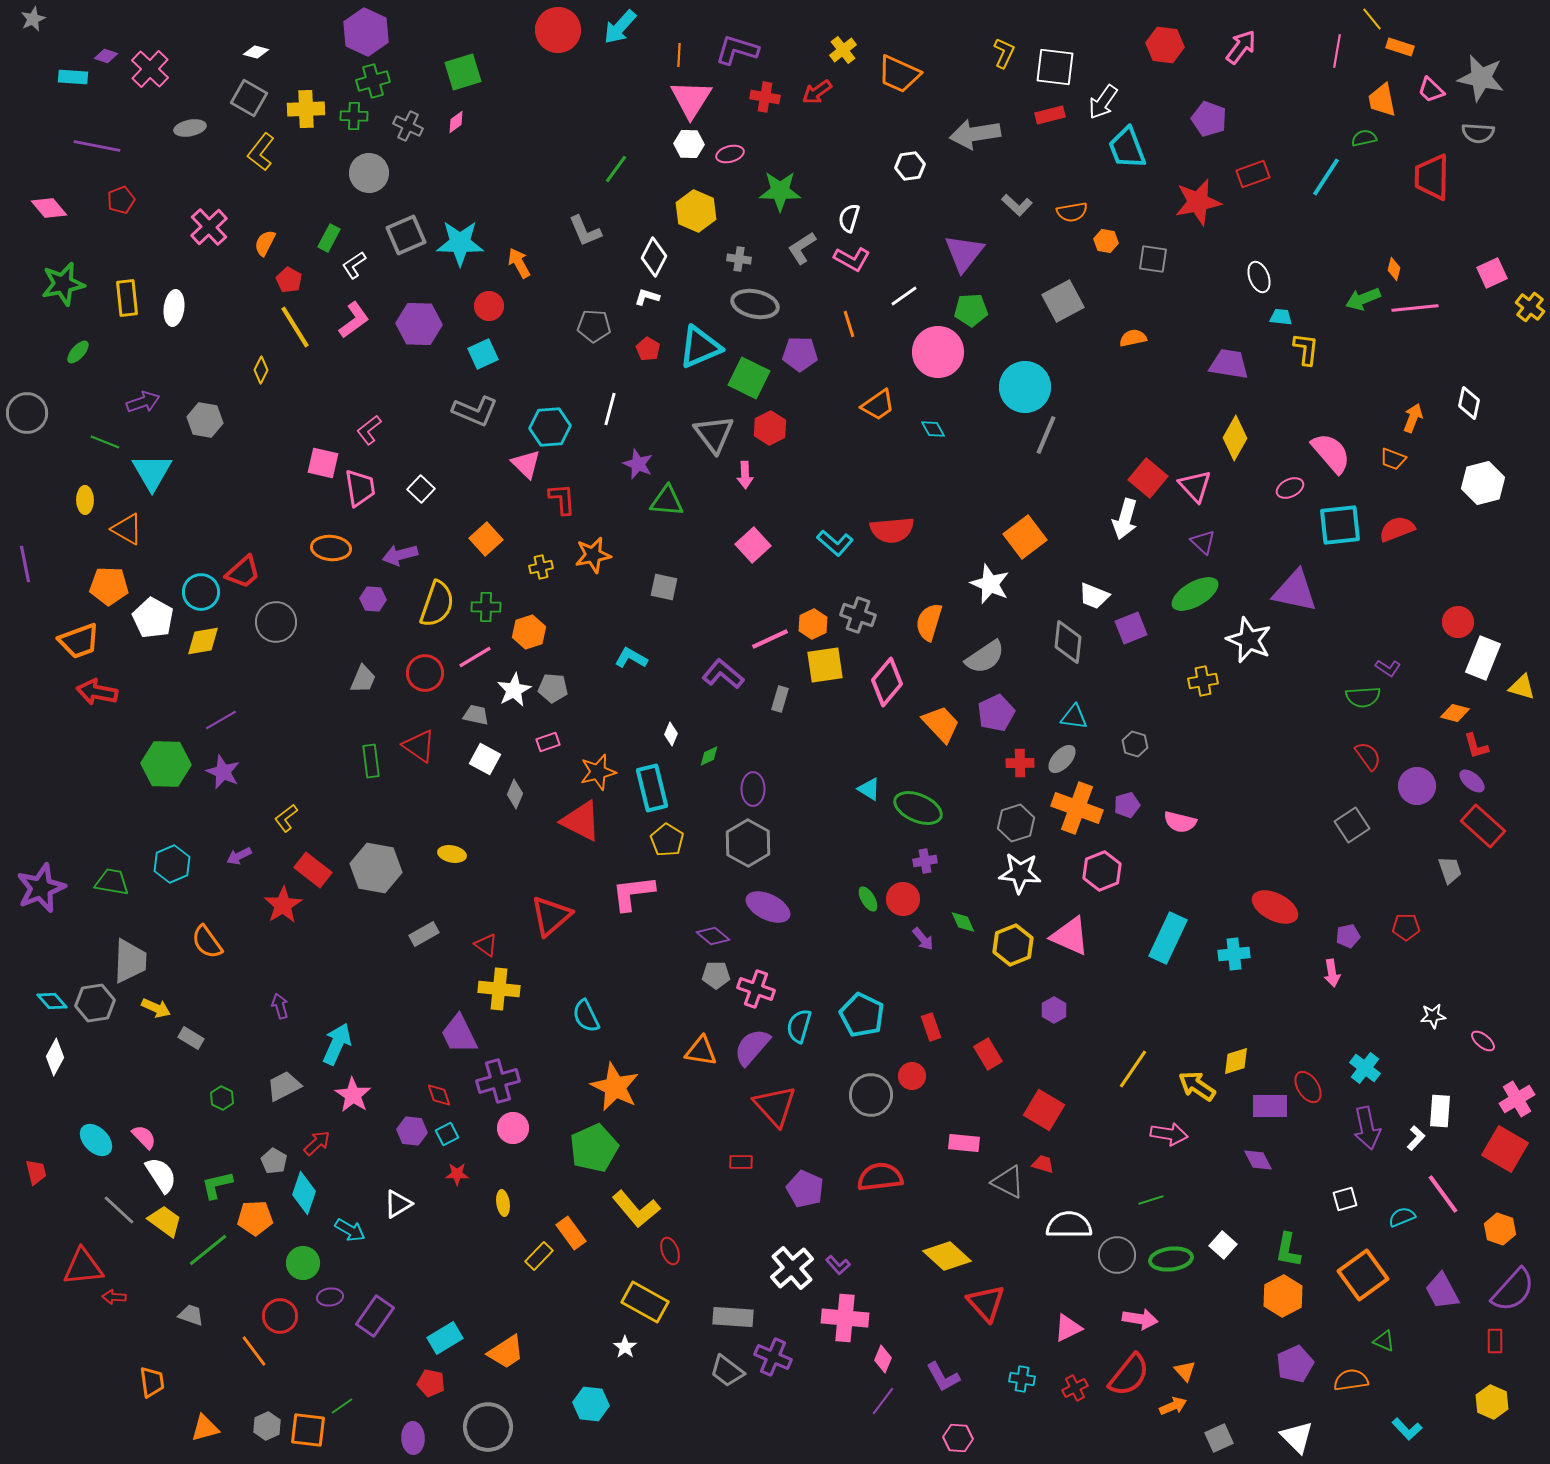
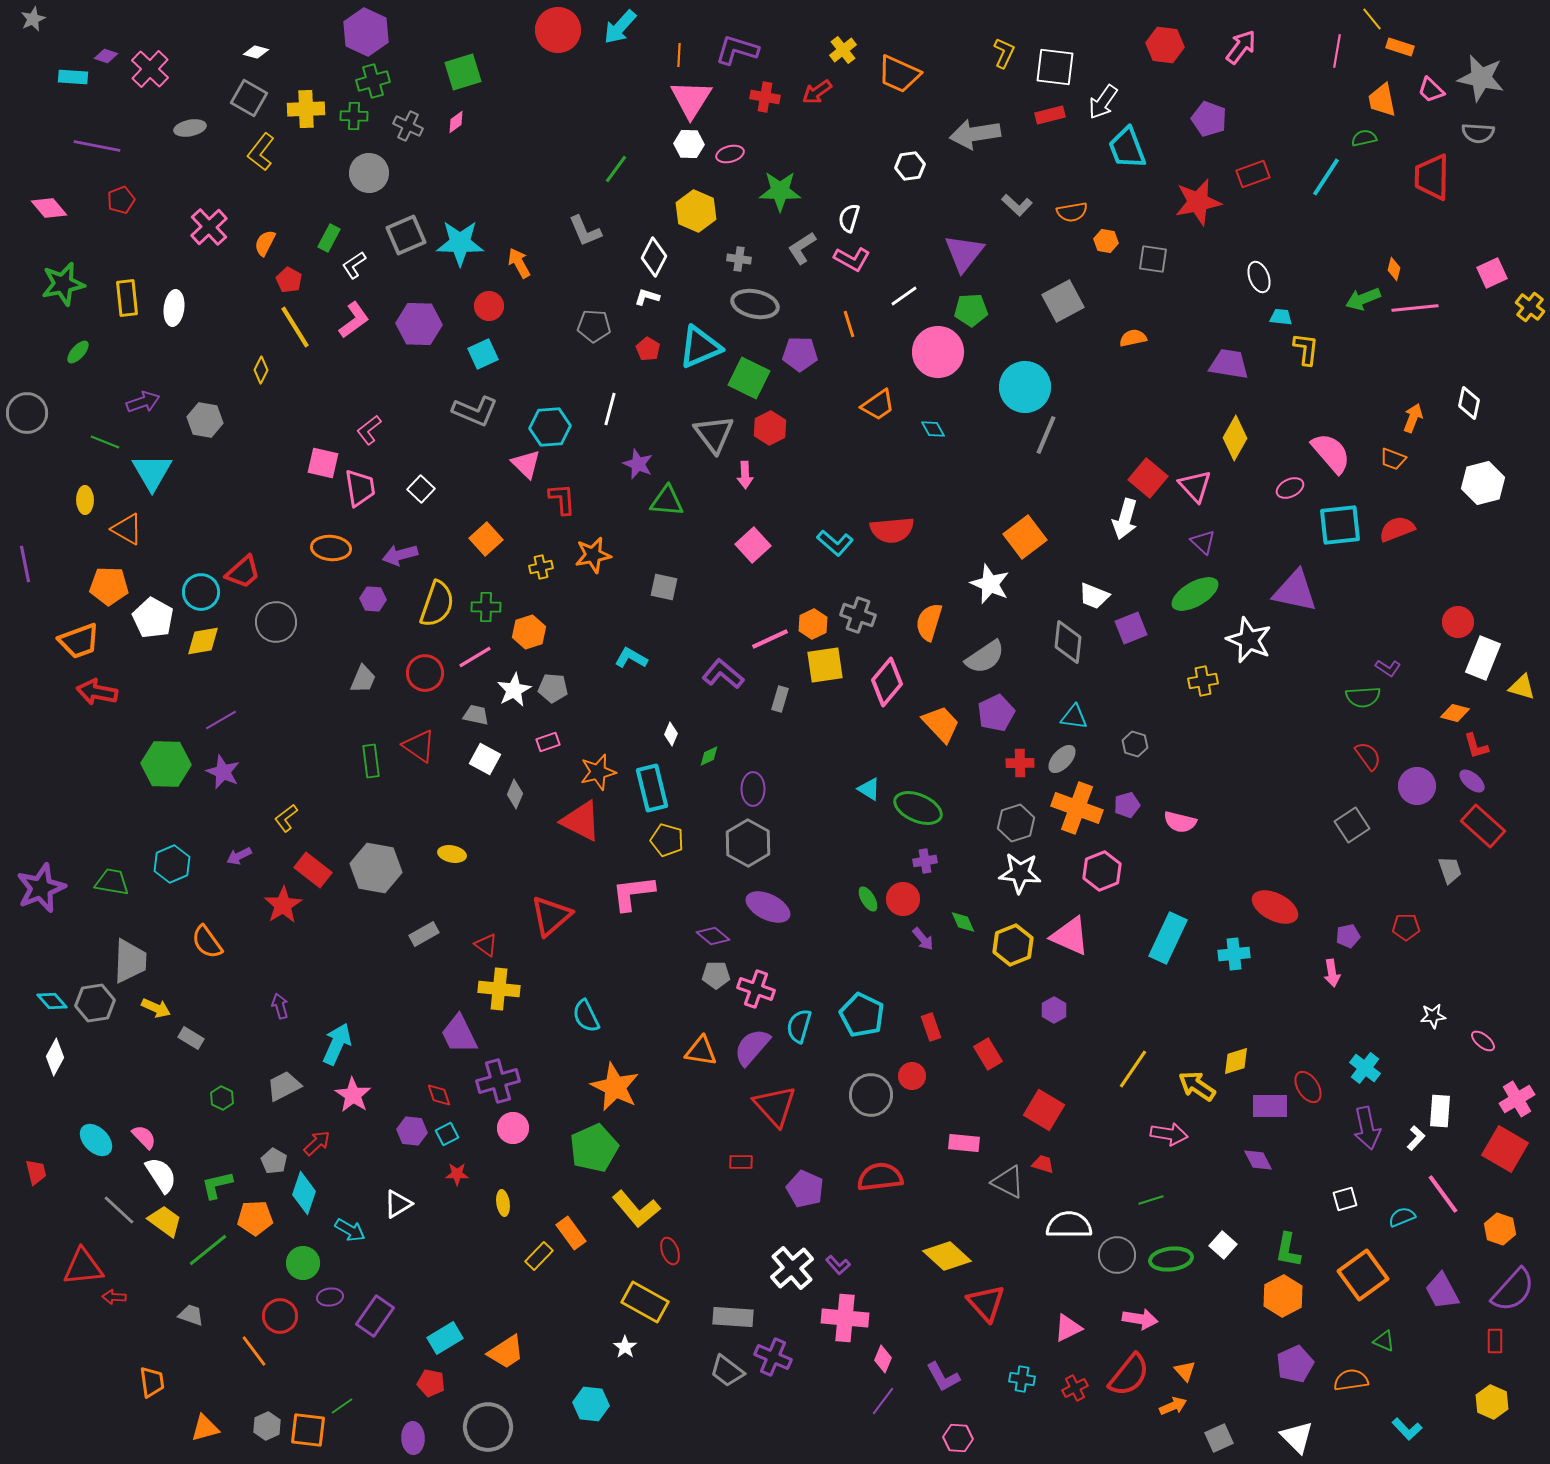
yellow pentagon at (667, 840): rotated 16 degrees counterclockwise
